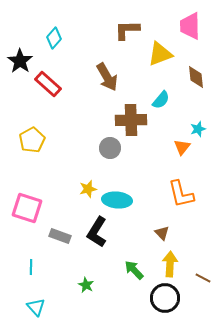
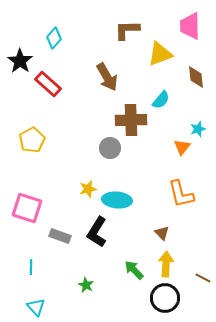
yellow arrow: moved 4 px left
